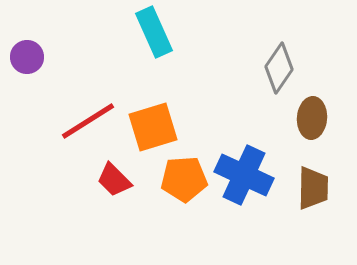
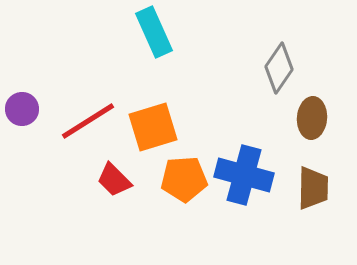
purple circle: moved 5 px left, 52 px down
blue cross: rotated 10 degrees counterclockwise
